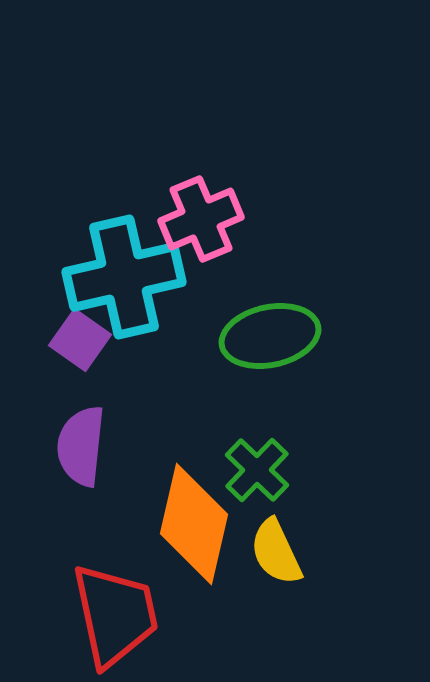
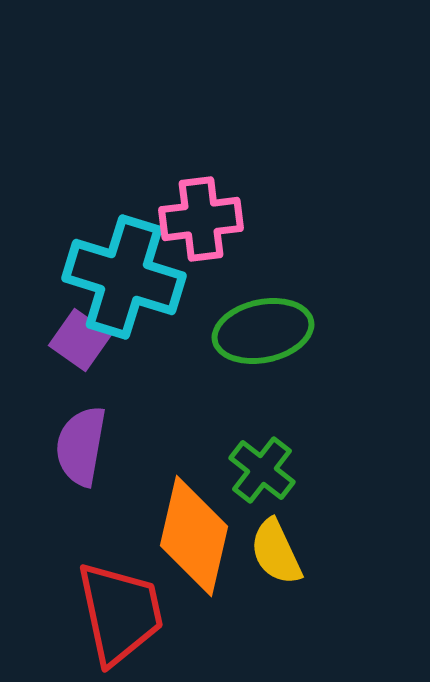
pink cross: rotated 16 degrees clockwise
cyan cross: rotated 30 degrees clockwise
green ellipse: moved 7 px left, 5 px up
purple semicircle: rotated 4 degrees clockwise
green cross: moved 5 px right; rotated 6 degrees counterclockwise
orange diamond: moved 12 px down
red trapezoid: moved 5 px right, 2 px up
